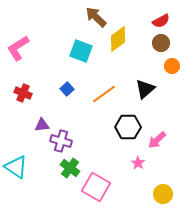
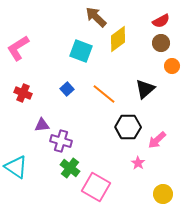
orange line: rotated 75 degrees clockwise
